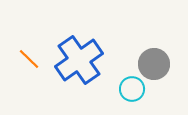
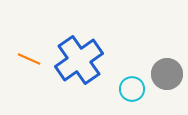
orange line: rotated 20 degrees counterclockwise
gray circle: moved 13 px right, 10 px down
